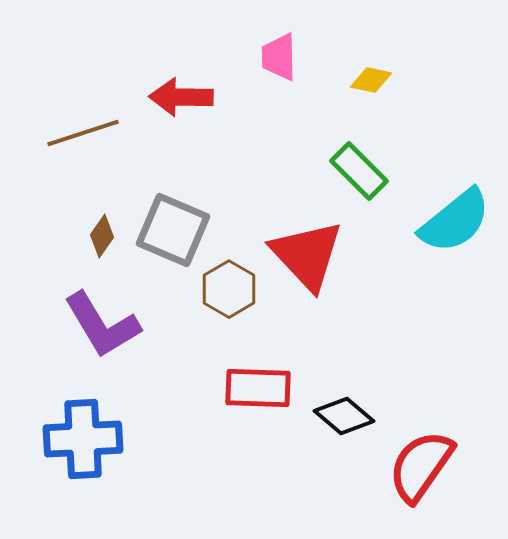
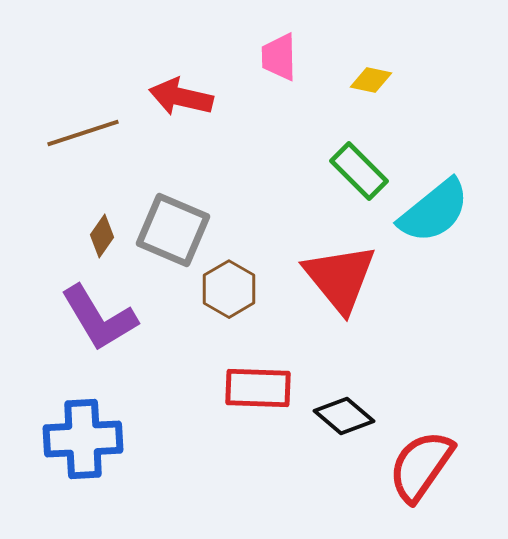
red arrow: rotated 12 degrees clockwise
cyan semicircle: moved 21 px left, 10 px up
red triangle: moved 33 px right, 23 px down; rotated 4 degrees clockwise
purple L-shape: moved 3 px left, 7 px up
